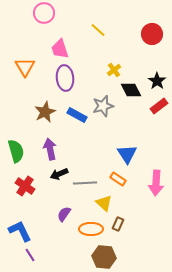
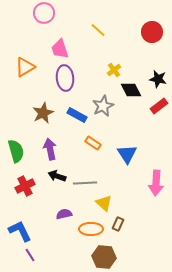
red circle: moved 2 px up
orange triangle: rotated 30 degrees clockwise
black star: moved 1 px right, 2 px up; rotated 24 degrees counterclockwise
gray star: rotated 10 degrees counterclockwise
brown star: moved 2 px left, 1 px down
black arrow: moved 2 px left, 2 px down; rotated 42 degrees clockwise
orange rectangle: moved 25 px left, 36 px up
red cross: rotated 30 degrees clockwise
purple semicircle: rotated 42 degrees clockwise
